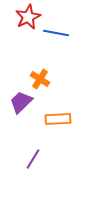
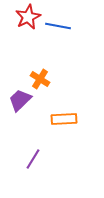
blue line: moved 2 px right, 7 px up
purple trapezoid: moved 1 px left, 2 px up
orange rectangle: moved 6 px right
